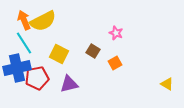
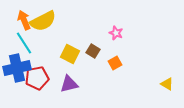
yellow square: moved 11 px right
